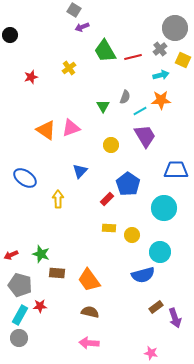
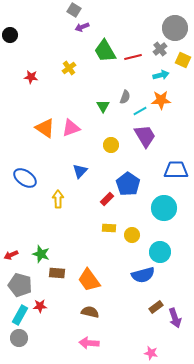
red star at (31, 77): rotated 24 degrees clockwise
orange triangle at (46, 130): moved 1 px left, 2 px up
